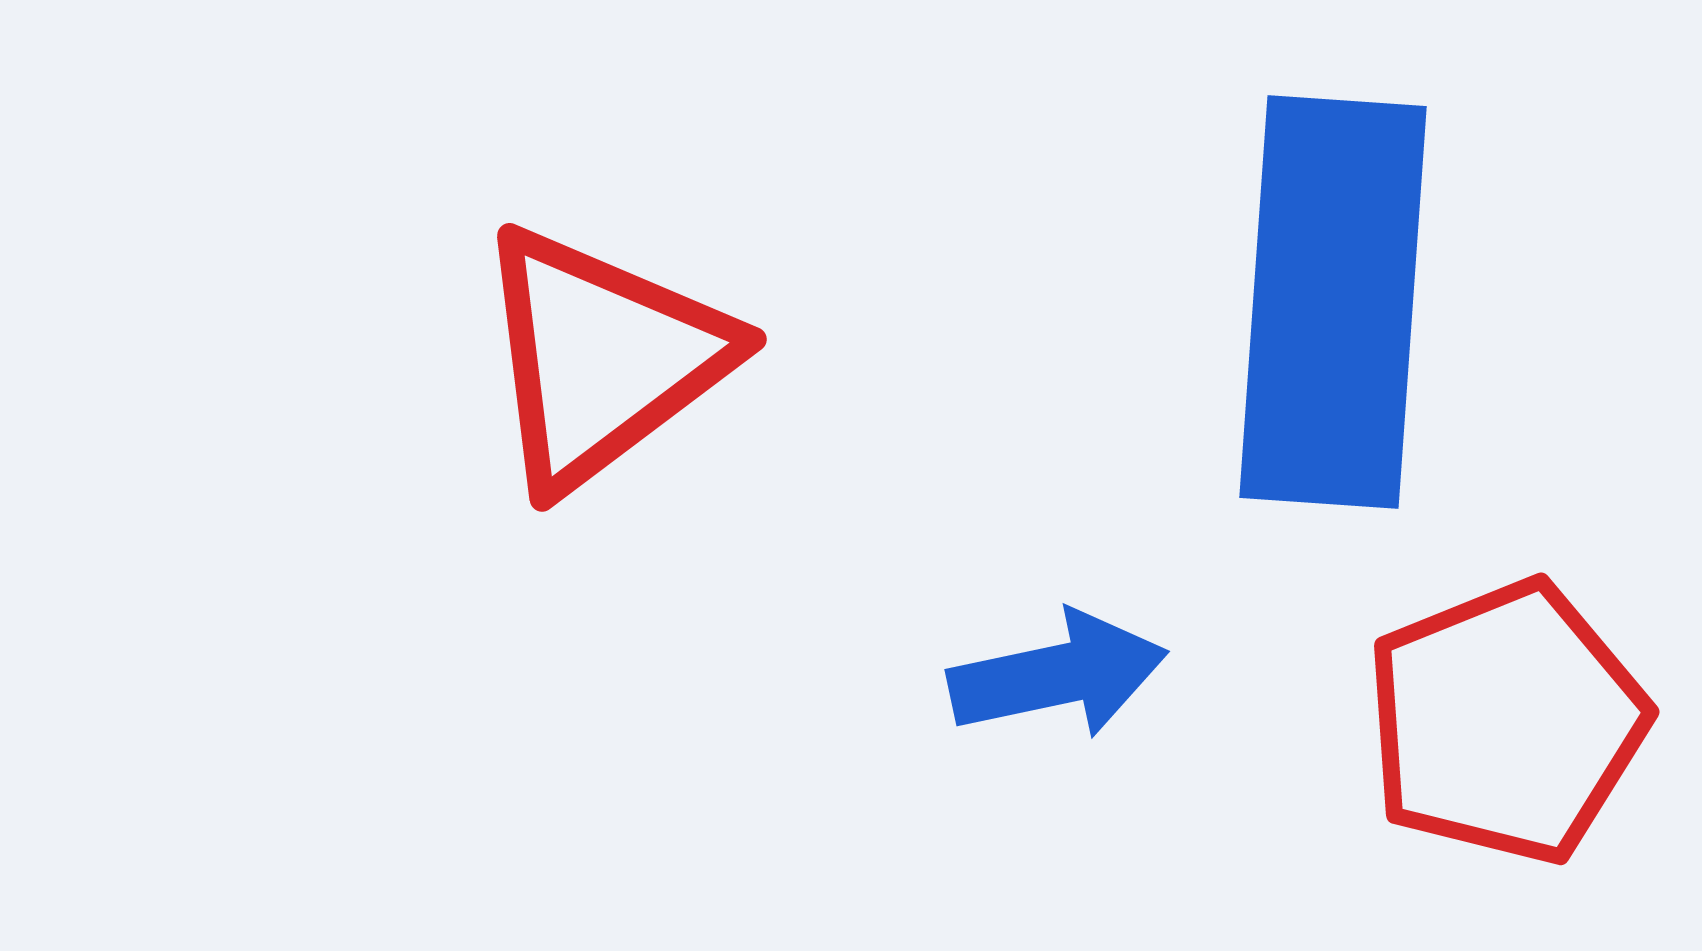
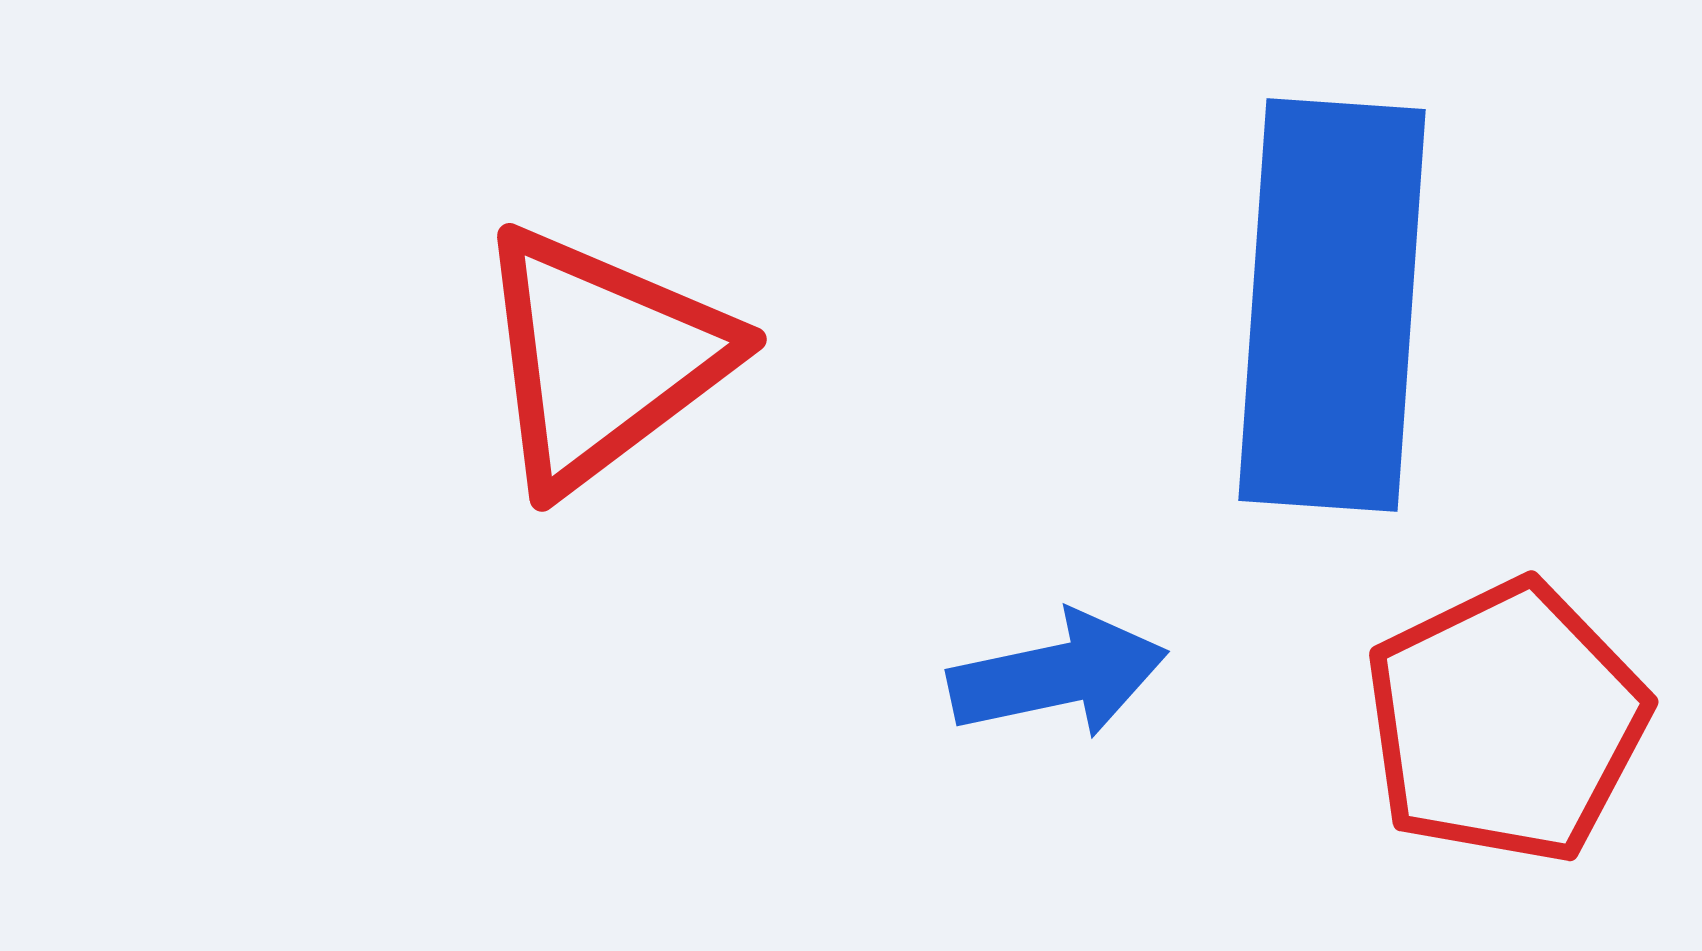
blue rectangle: moved 1 px left, 3 px down
red pentagon: rotated 4 degrees counterclockwise
